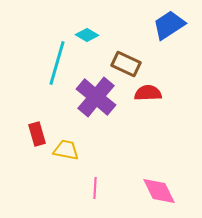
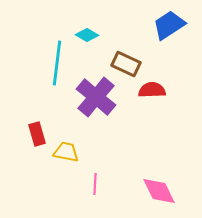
cyan line: rotated 9 degrees counterclockwise
red semicircle: moved 4 px right, 3 px up
yellow trapezoid: moved 2 px down
pink line: moved 4 px up
